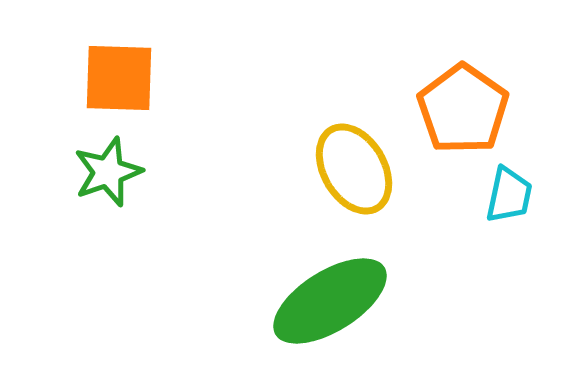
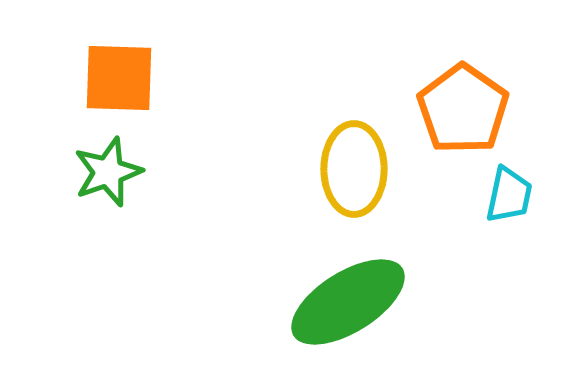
yellow ellipse: rotated 30 degrees clockwise
green ellipse: moved 18 px right, 1 px down
